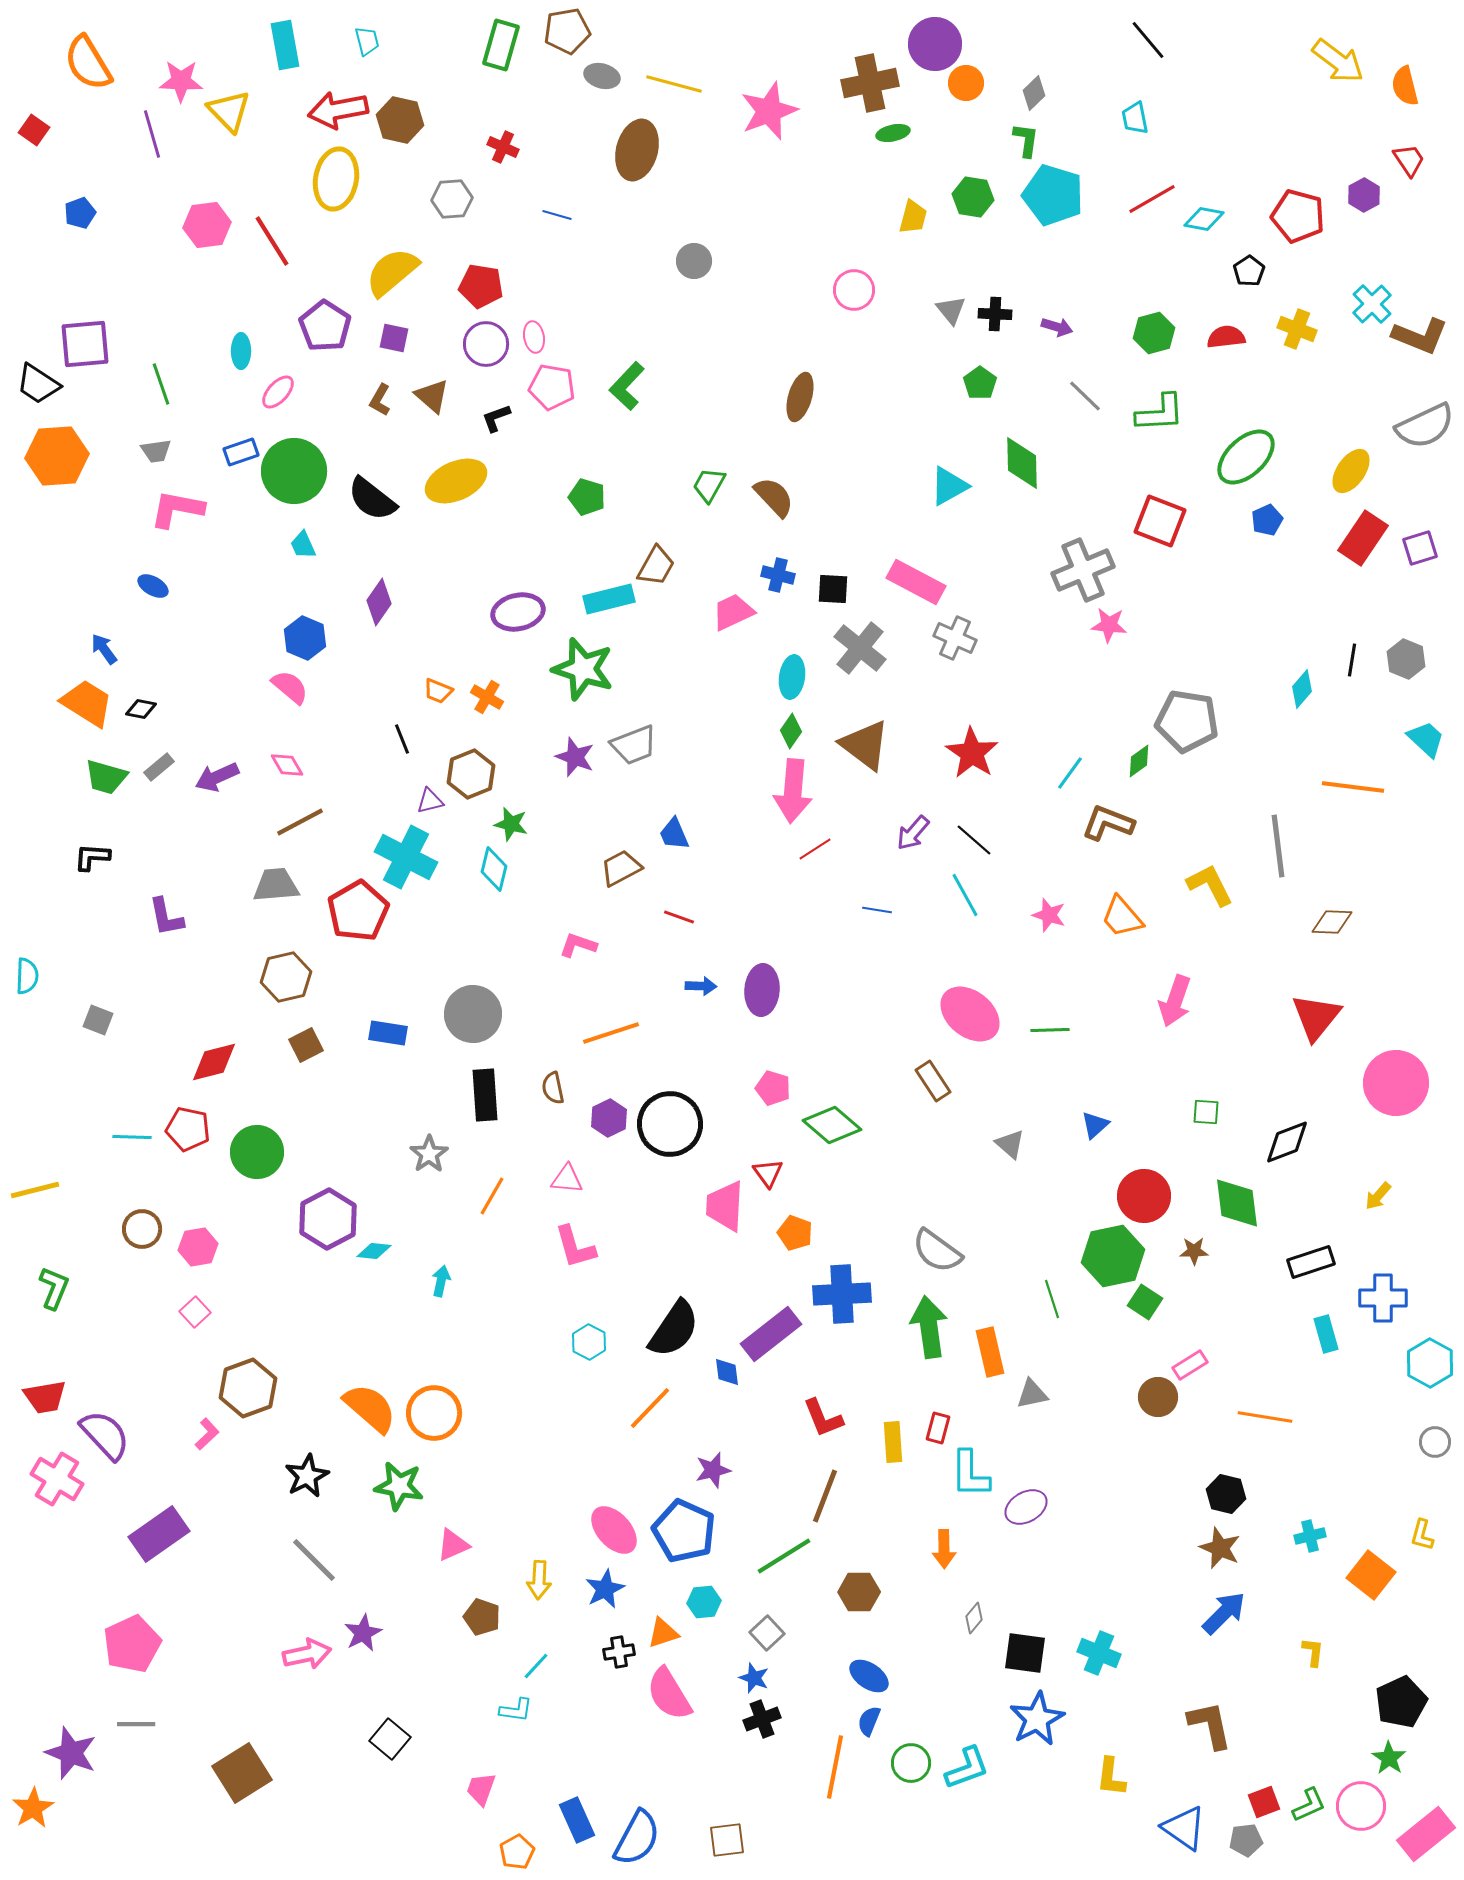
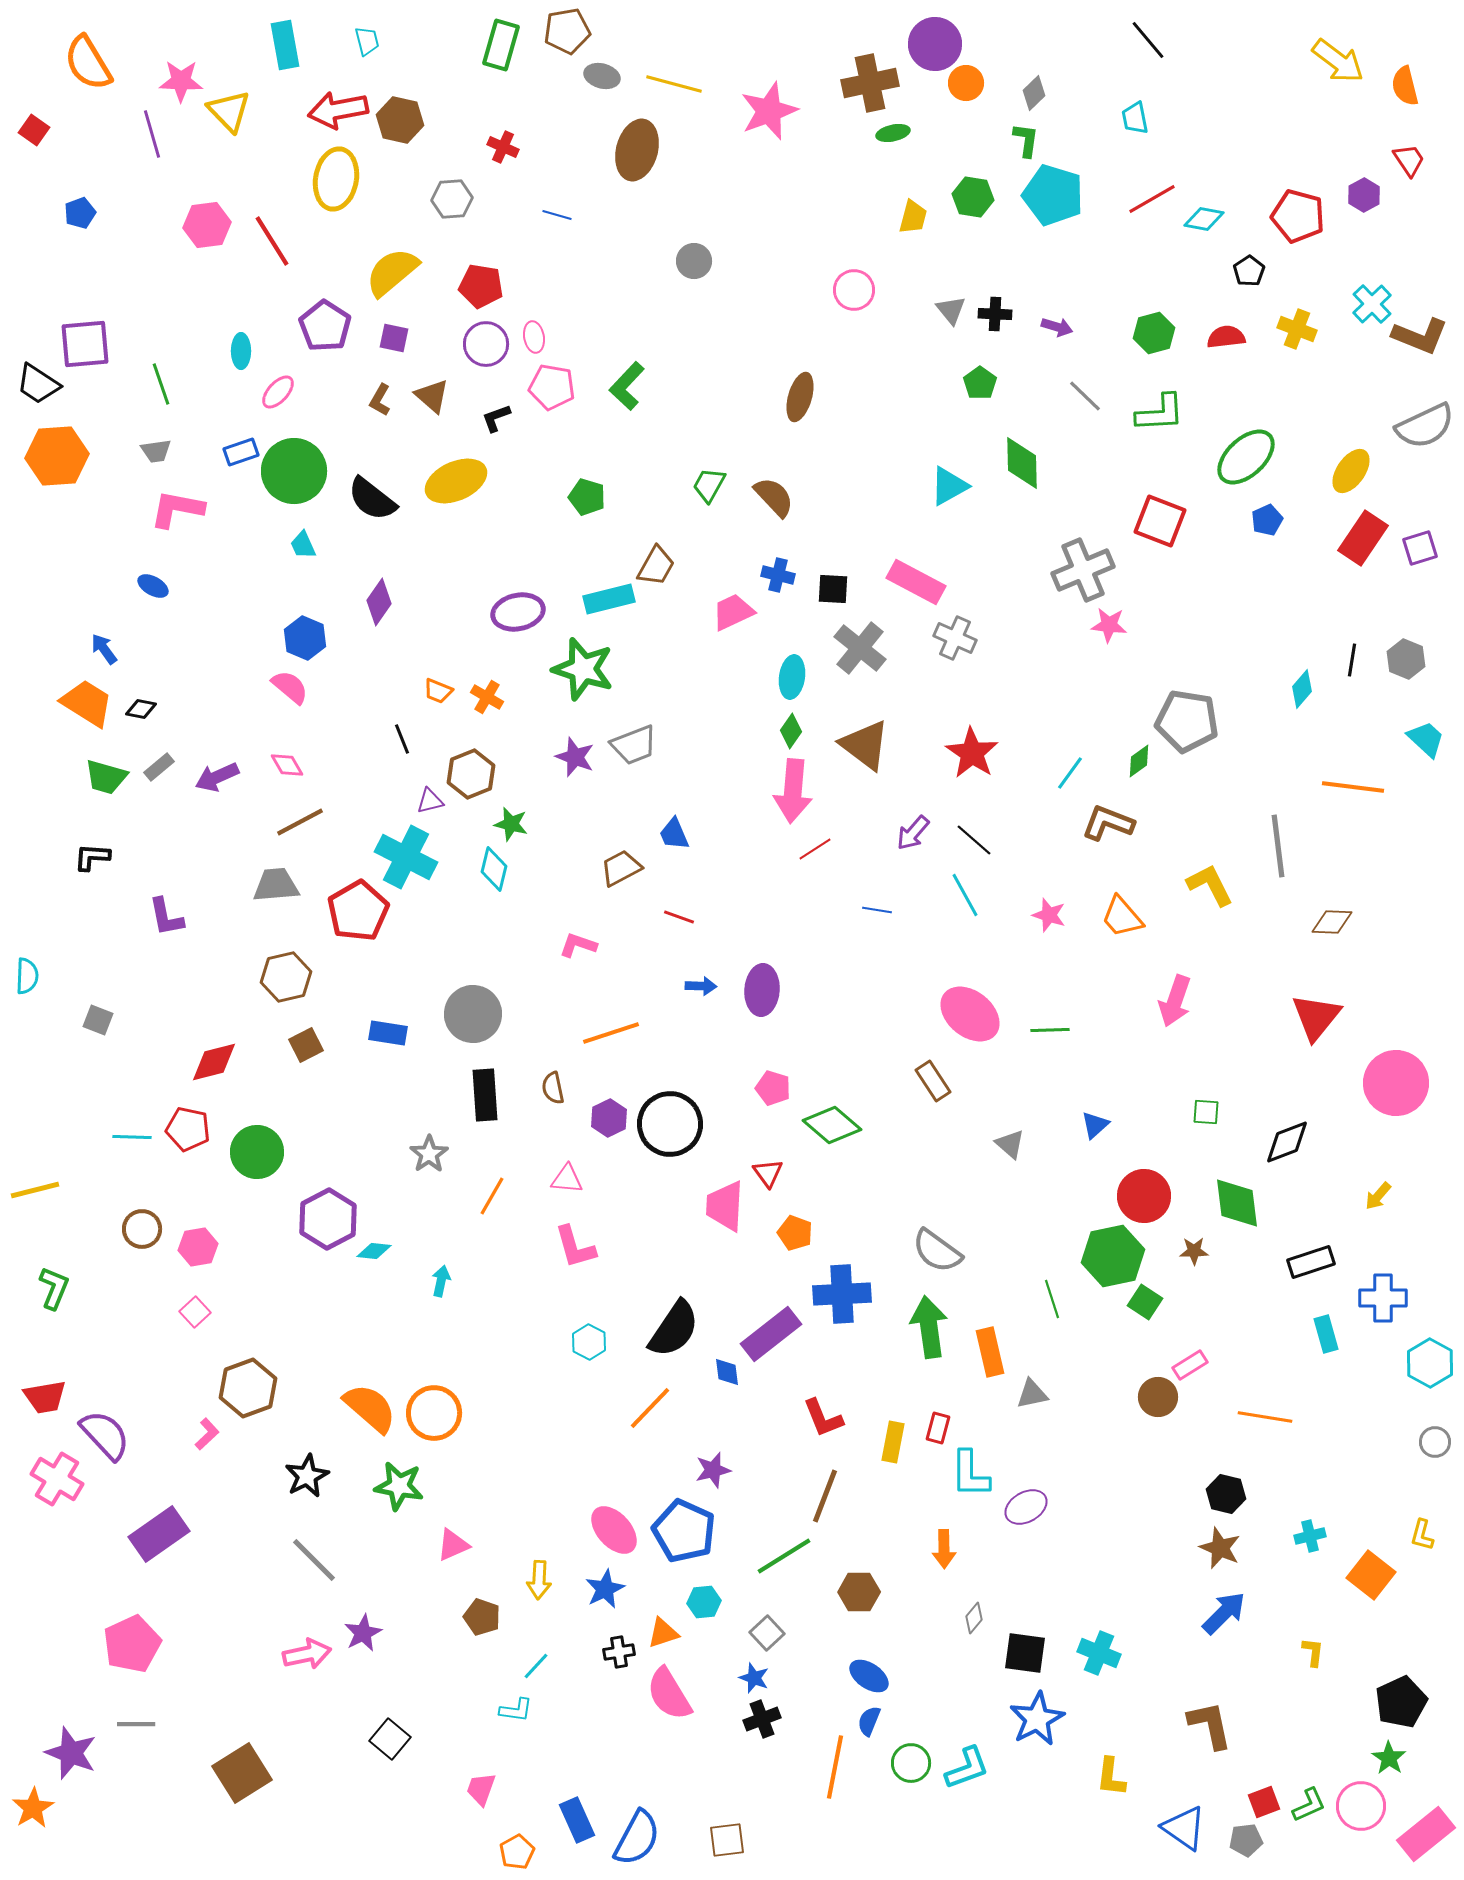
yellow rectangle at (893, 1442): rotated 15 degrees clockwise
